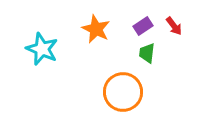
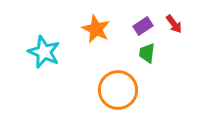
red arrow: moved 2 px up
cyan star: moved 2 px right, 3 px down
orange circle: moved 5 px left, 2 px up
